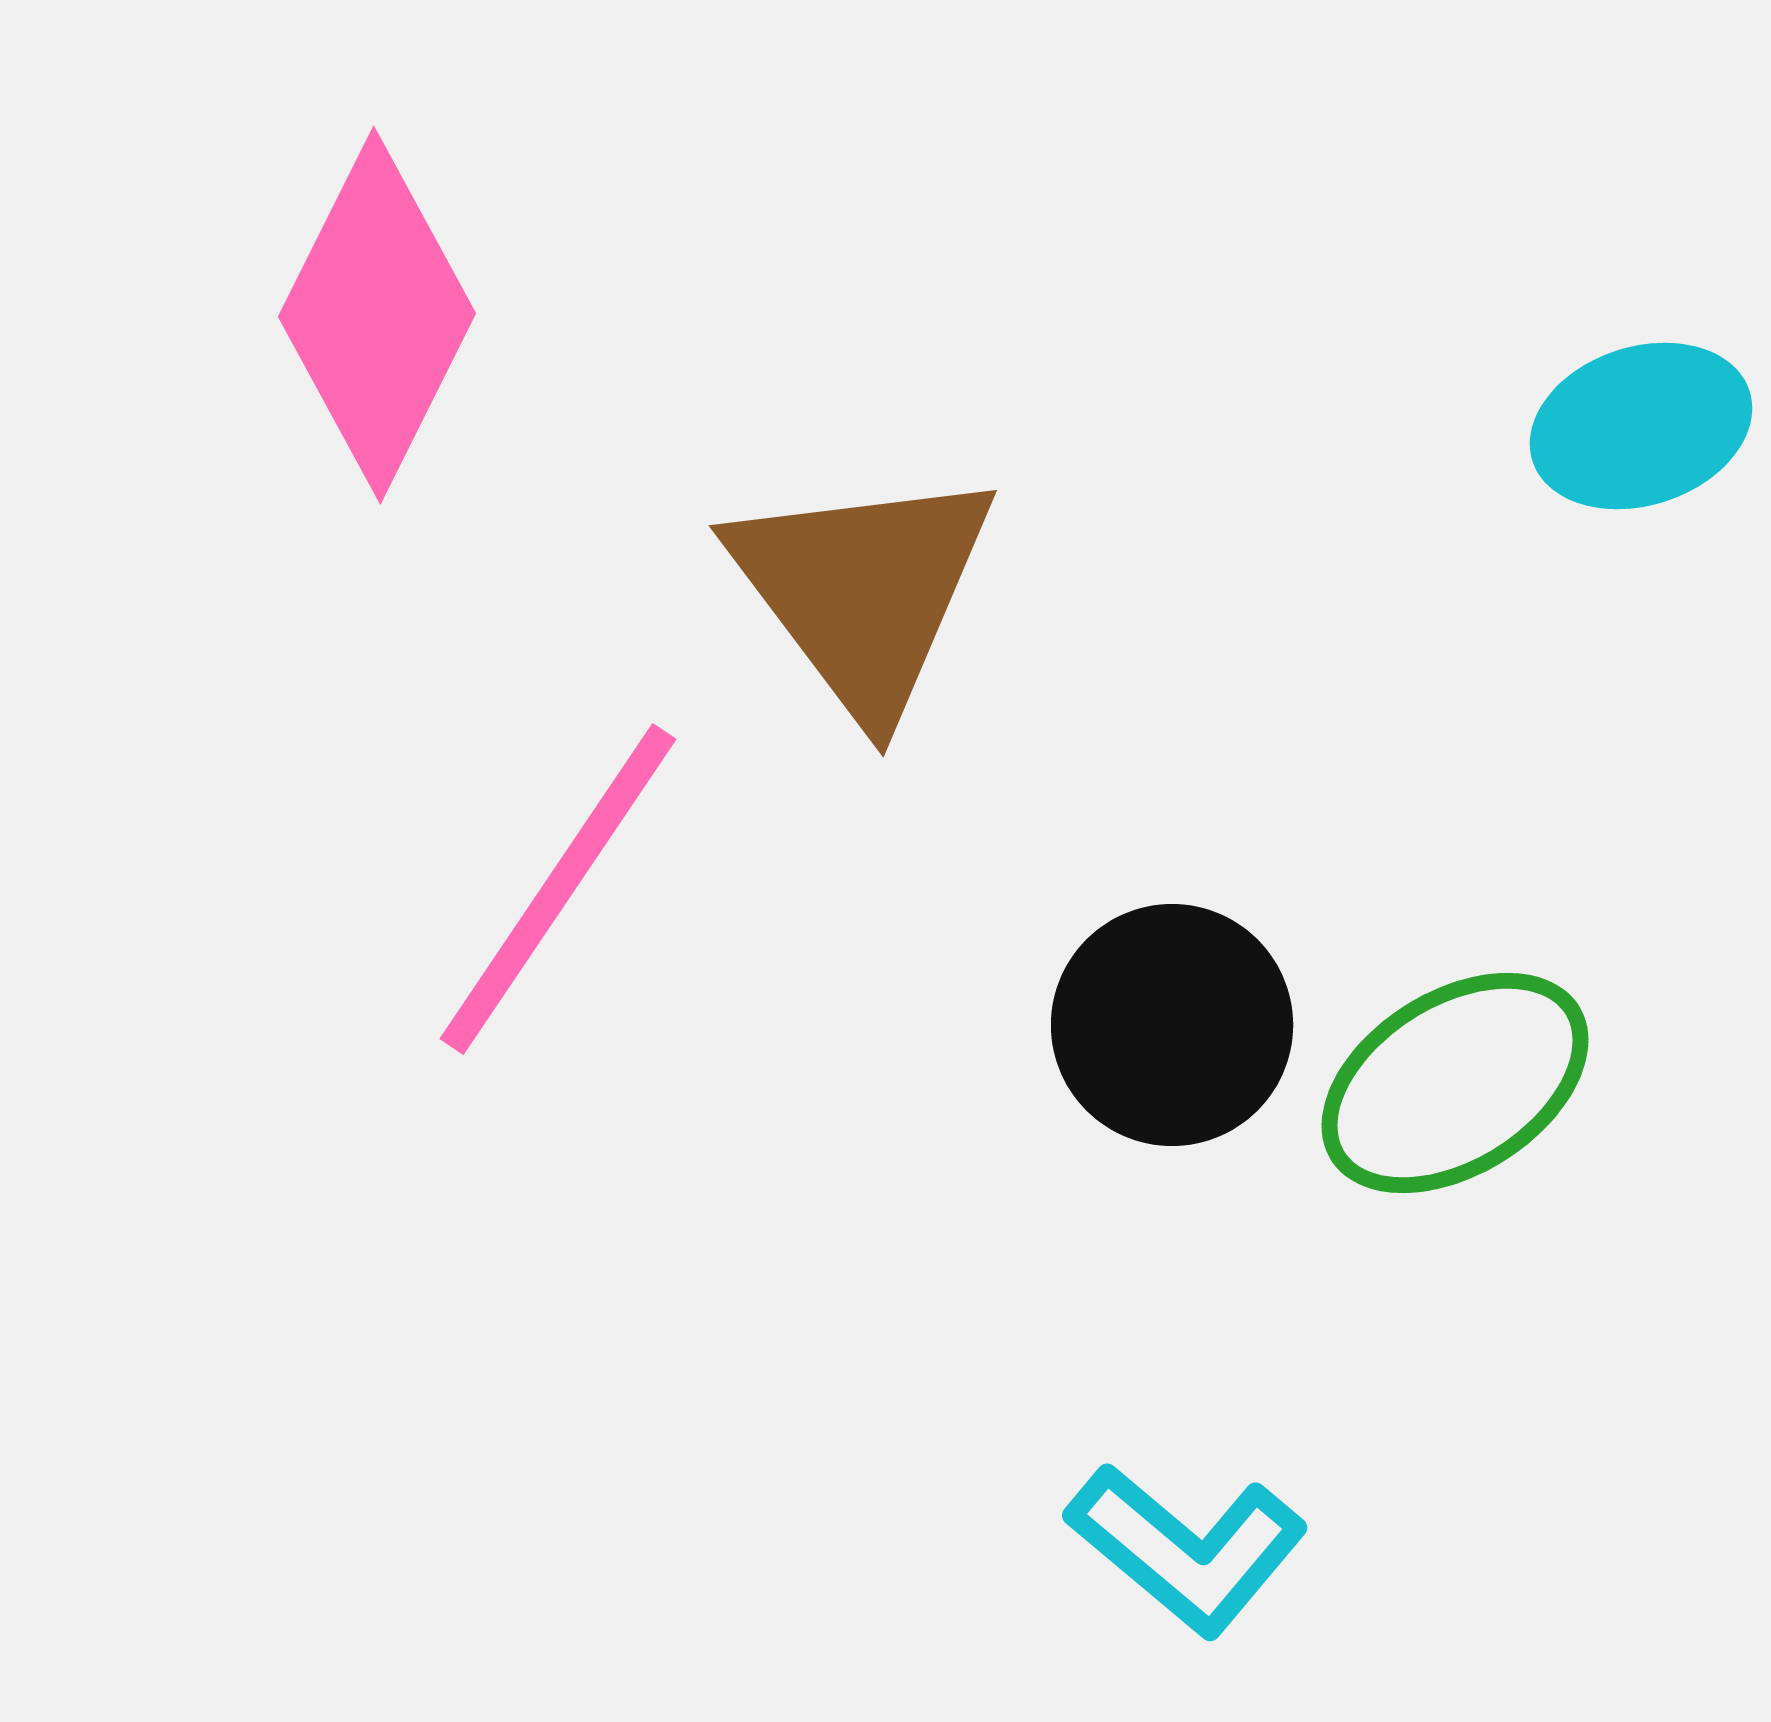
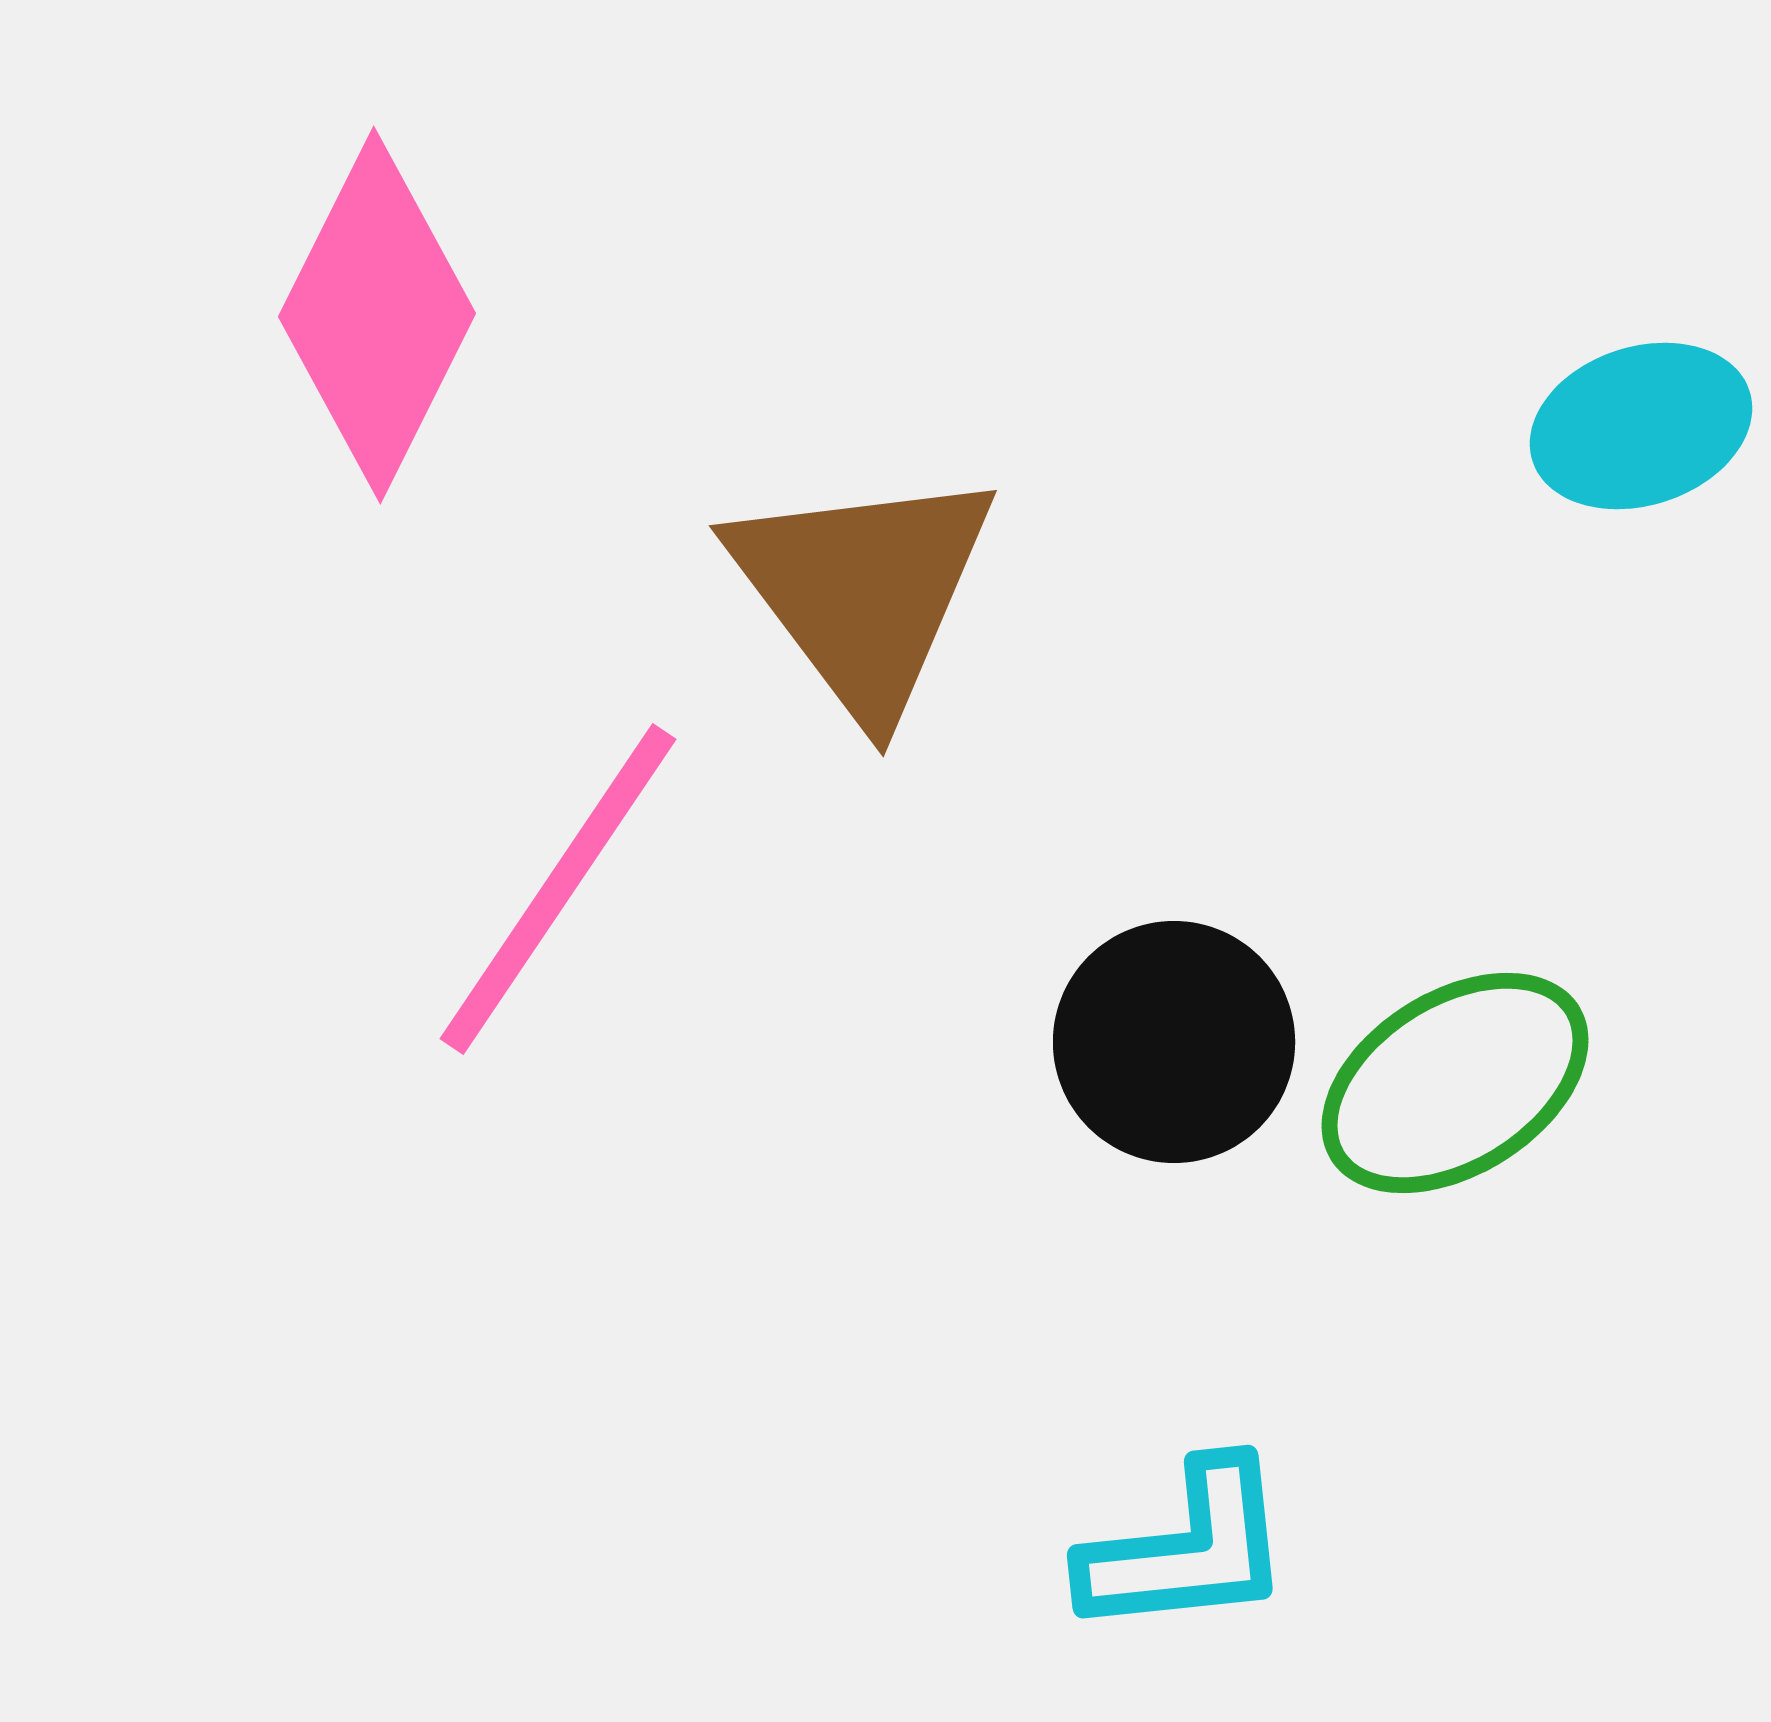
black circle: moved 2 px right, 17 px down
cyan L-shape: rotated 46 degrees counterclockwise
